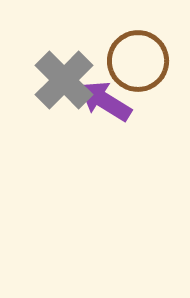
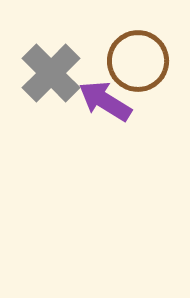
gray cross: moved 13 px left, 7 px up
